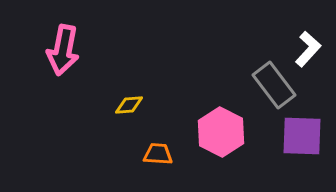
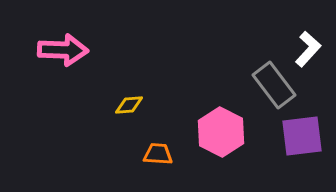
pink arrow: rotated 99 degrees counterclockwise
purple square: rotated 9 degrees counterclockwise
